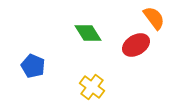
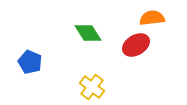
orange semicircle: moved 2 px left; rotated 60 degrees counterclockwise
blue pentagon: moved 3 px left, 4 px up
